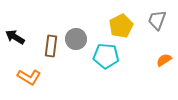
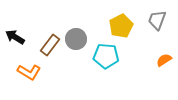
brown rectangle: moved 1 px left, 1 px up; rotated 30 degrees clockwise
orange L-shape: moved 5 px up
